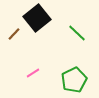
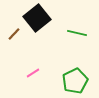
green line: rotated 30 degrees counterclockwise
green pentagon: moved 1 px right, 1 px down
